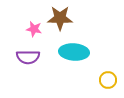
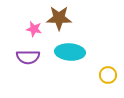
brown star: moved 1 px left
cyan ellipse: moved 4 px left
yellow circle: moved 5 px up
